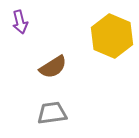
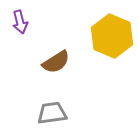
brown semicircle: moved 3 px right, 5 px up
